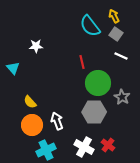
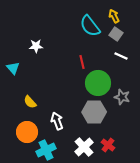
gray star: rotated 14 degrees counterclockwise
orange circle: moved 5 px left, 7 px down
white cross: rotated 18 degrees clockwise
